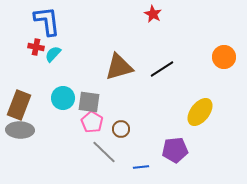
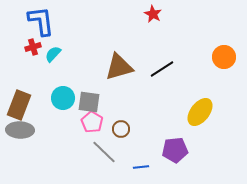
blue L-shape: moved 6 px left
red cross: moved 3 px left; rotated 28 degrees counterclockwise
